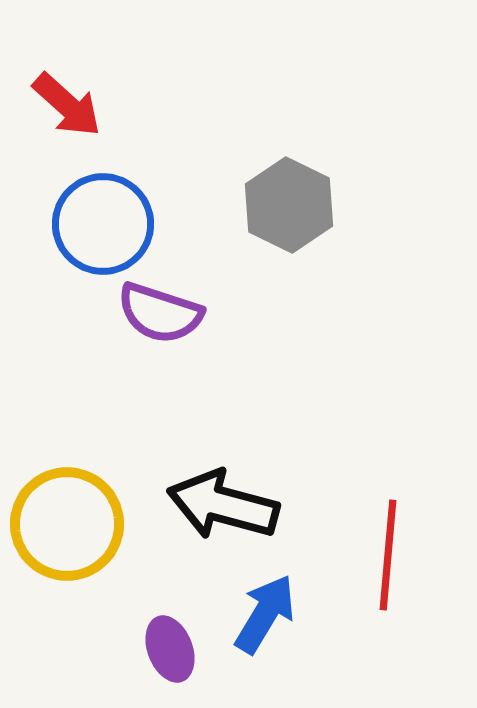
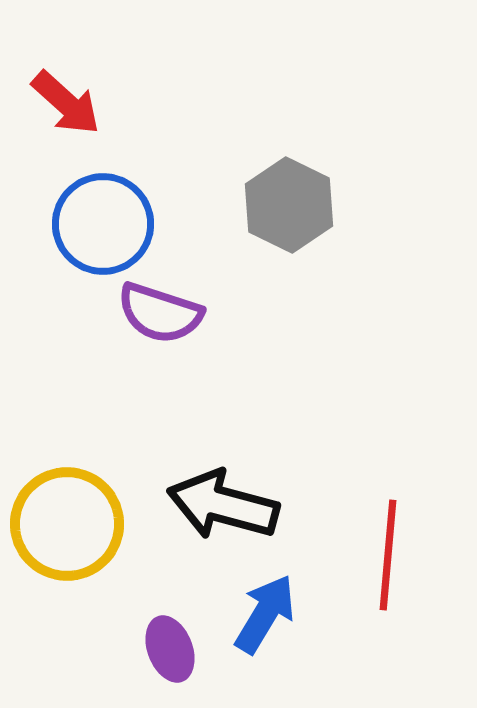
red arrow: moved 1 px left, 2 px up
